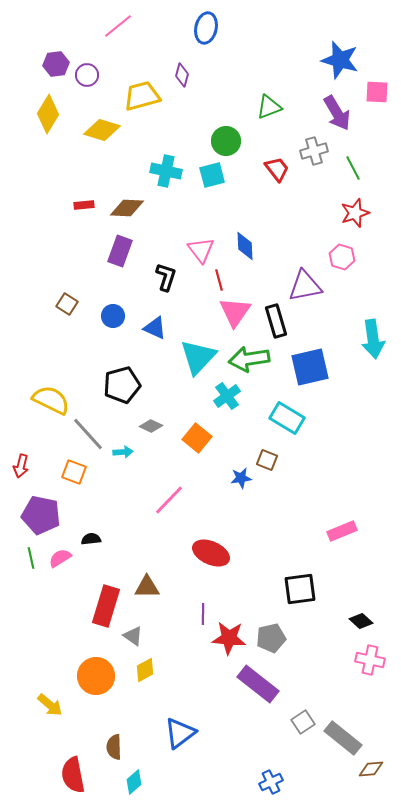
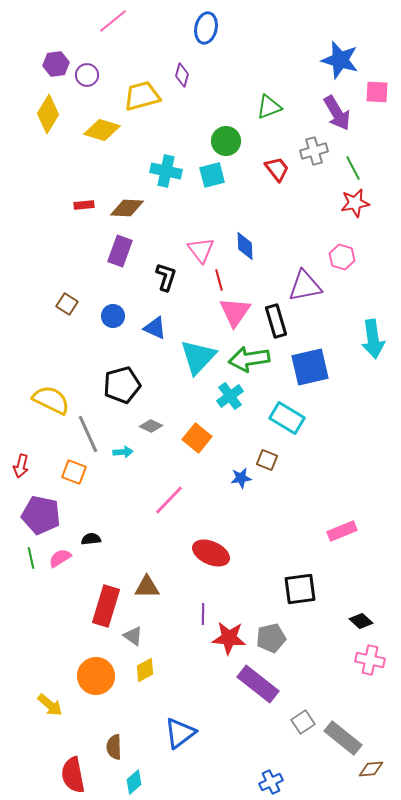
pink line at (118, 26): moved 5 px left, 5 px up
red star at (355, 213): moved 10 px up; rotated 8 degrees clockwise
cyan cross at (227, 396): moved 3 px right
gray line at (88, 434): rotated 18 degrees clockwise
